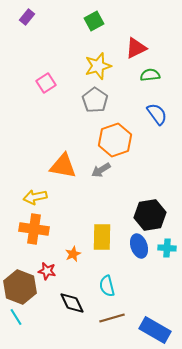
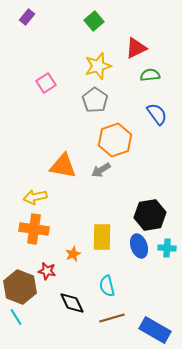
green square: rotated 12 degrees counterclockwise
